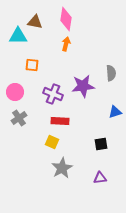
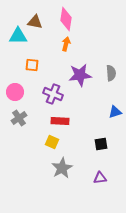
purple star: moved 3 px left, 11 px up
